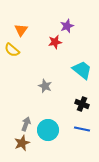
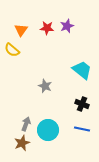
red star: moved 8 px left, 14 px up; rotated 16 degrees clockwise
